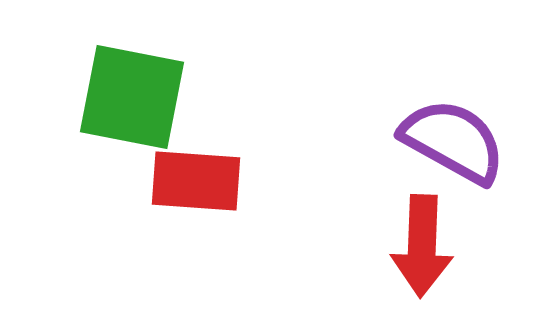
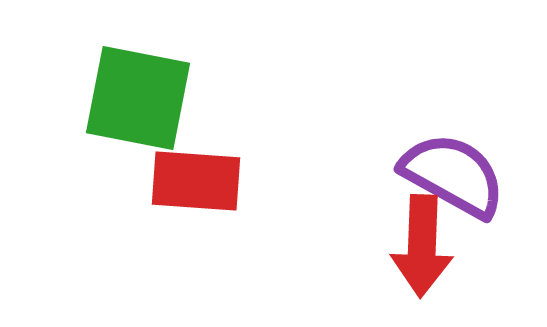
green square: moved 6 px right, 1 px down
purple semicircle: moved 34 px down
